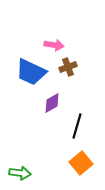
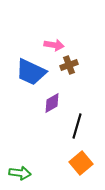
brown cross: moved 1 px right, 2 px up
